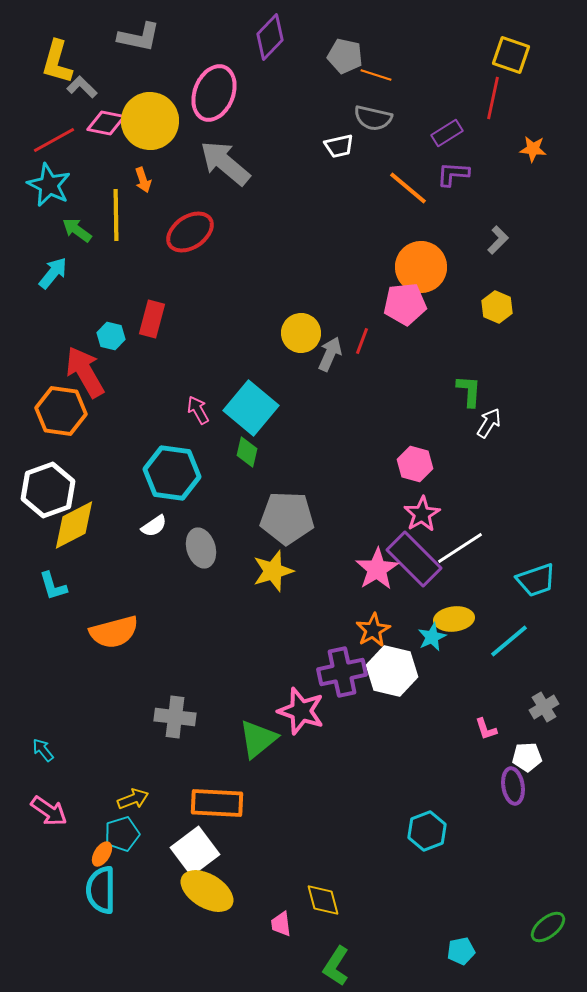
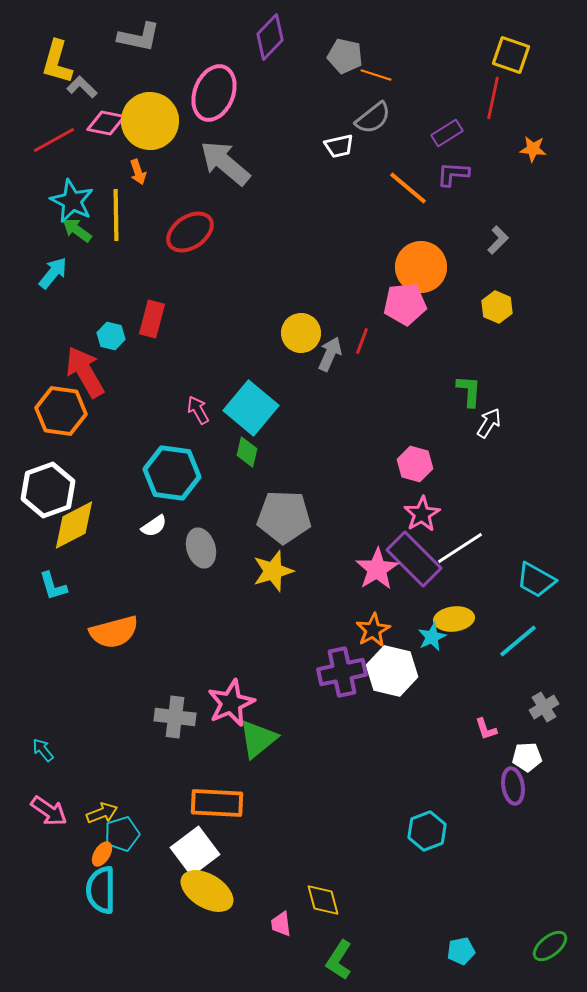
gray semicircle at (373, 118): rotated 51 degrees counterclockwise
orange arrow at (143, 180): moved 5 px left, 8 px up
cyan star at (49, 185): moved 23 px right, 16 px down
gray pentagon at (287, 518): moved 3 px left, 1 px up
cyan trapezoid at (536, 580): rotated 48 degrees clockwise
cyan line at (509, 641): moved 9 px right
pink star at (301, 711): moved 70 px left, 8 px up; rotated 30 degrees clockwise
yellow arrow at (133, 799): moved 31 px left, 14 px down
green ellipse at (548, 927): moved 2 px right, 19 px down
green L-shape at (336, 966): moved 3 px right, 6 px up
